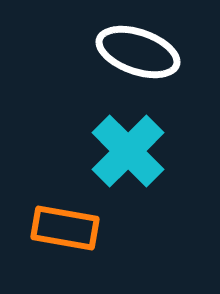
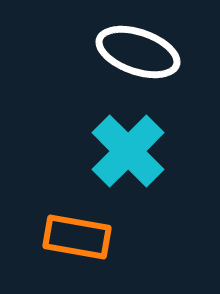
orange rectangle: moved 12 px right, 9 px down
